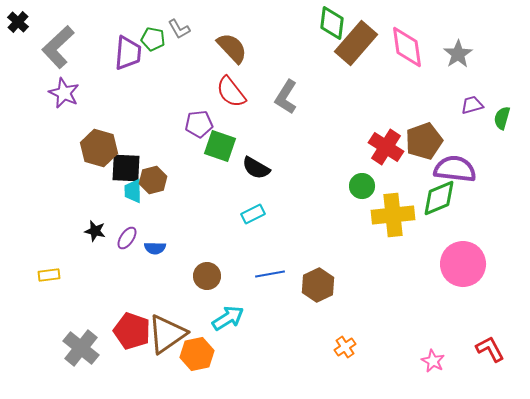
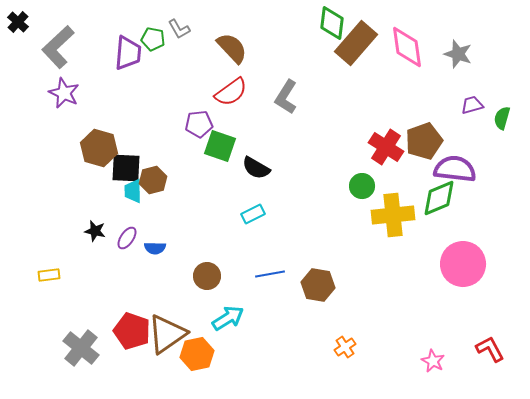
gray star at (458, 54): rotated 20 degrees counterclockwise
red semicircle at (231, 92): rotated 88 degrees counterclockwise
brown hexagon at (318, 285): rotated 24 degrees counterclockwise
